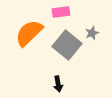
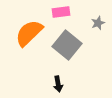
gray star: moved 6 px right, 10 px up
